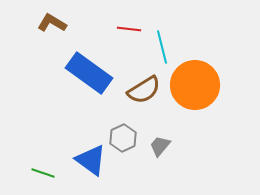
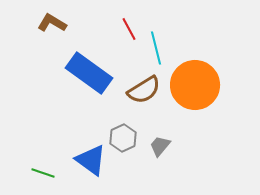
red line: rotated 55 degrees clockwise
cyan line: moved 6 px left, 1 px down
